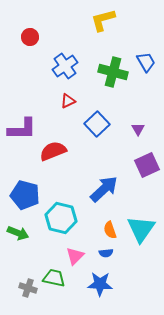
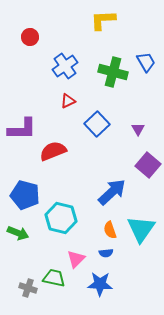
yellow L-shape: rotated 12 degrees clockwise
purple square: moved 1 px right; rotated 25 degrees counterclockwise
blue arrow: moved 8 px right, 3 px down
pink triangle: moved 1 px right, 3 px down
